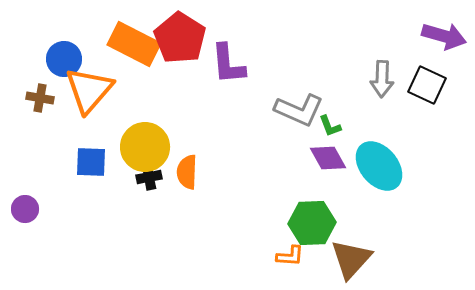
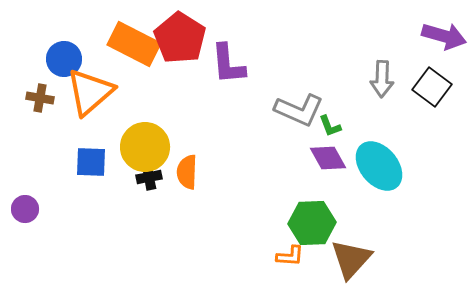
black square: moved 5 px right, 2 px down; rotated 12 degrees clockwise
orange triangle: moved 1 px right, 2 px down; rotated 8 degrees clockwise
